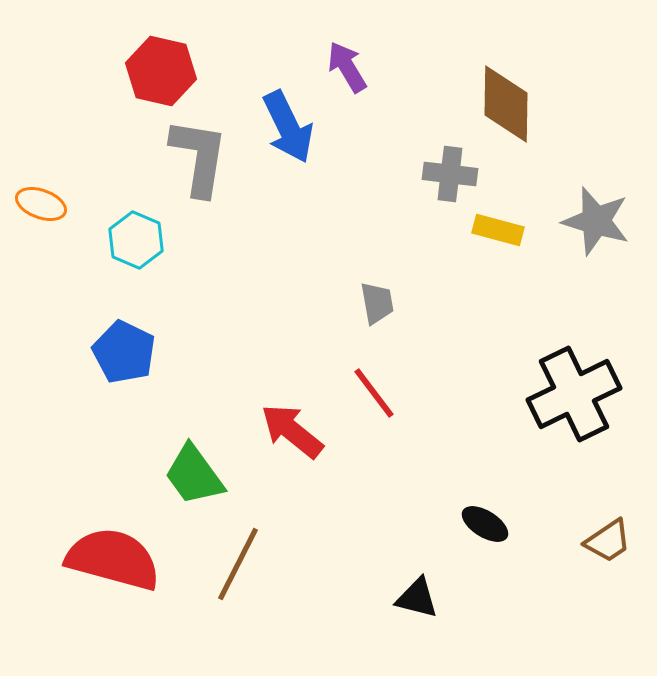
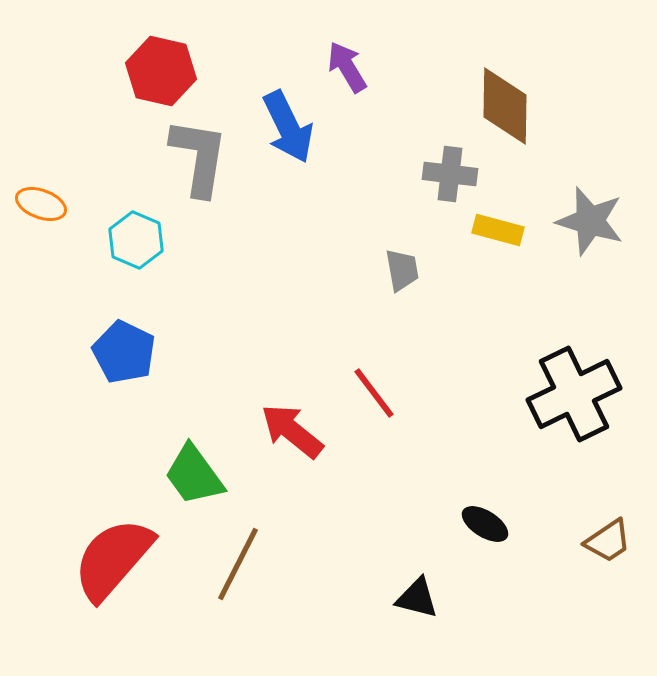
brown diamond: moved 1 px left, 2 px down
gray star: moved 6 px left
gray trapezoid: moved 25 px right, 33 px up
red semicircle: rotated 64 degrees counterclockwise
